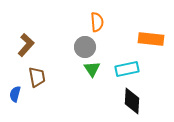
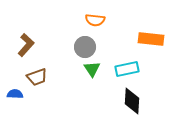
orange semicircle: moved 2 px left, 2 px up; rotated 102 degrees clockwise
brown trapezoid: rotated 80 degrees clockwise
blue semicircle: rotated 77 degrees clockwise
